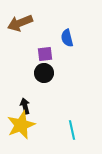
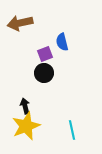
brown arrow: rotated 10 degrees clockwise
blue semicircle: moved 5 px left, 4 px down
purple square: rotated 14 degrees counterclockwise
yellow star: moved 5 px right, 1 px down
